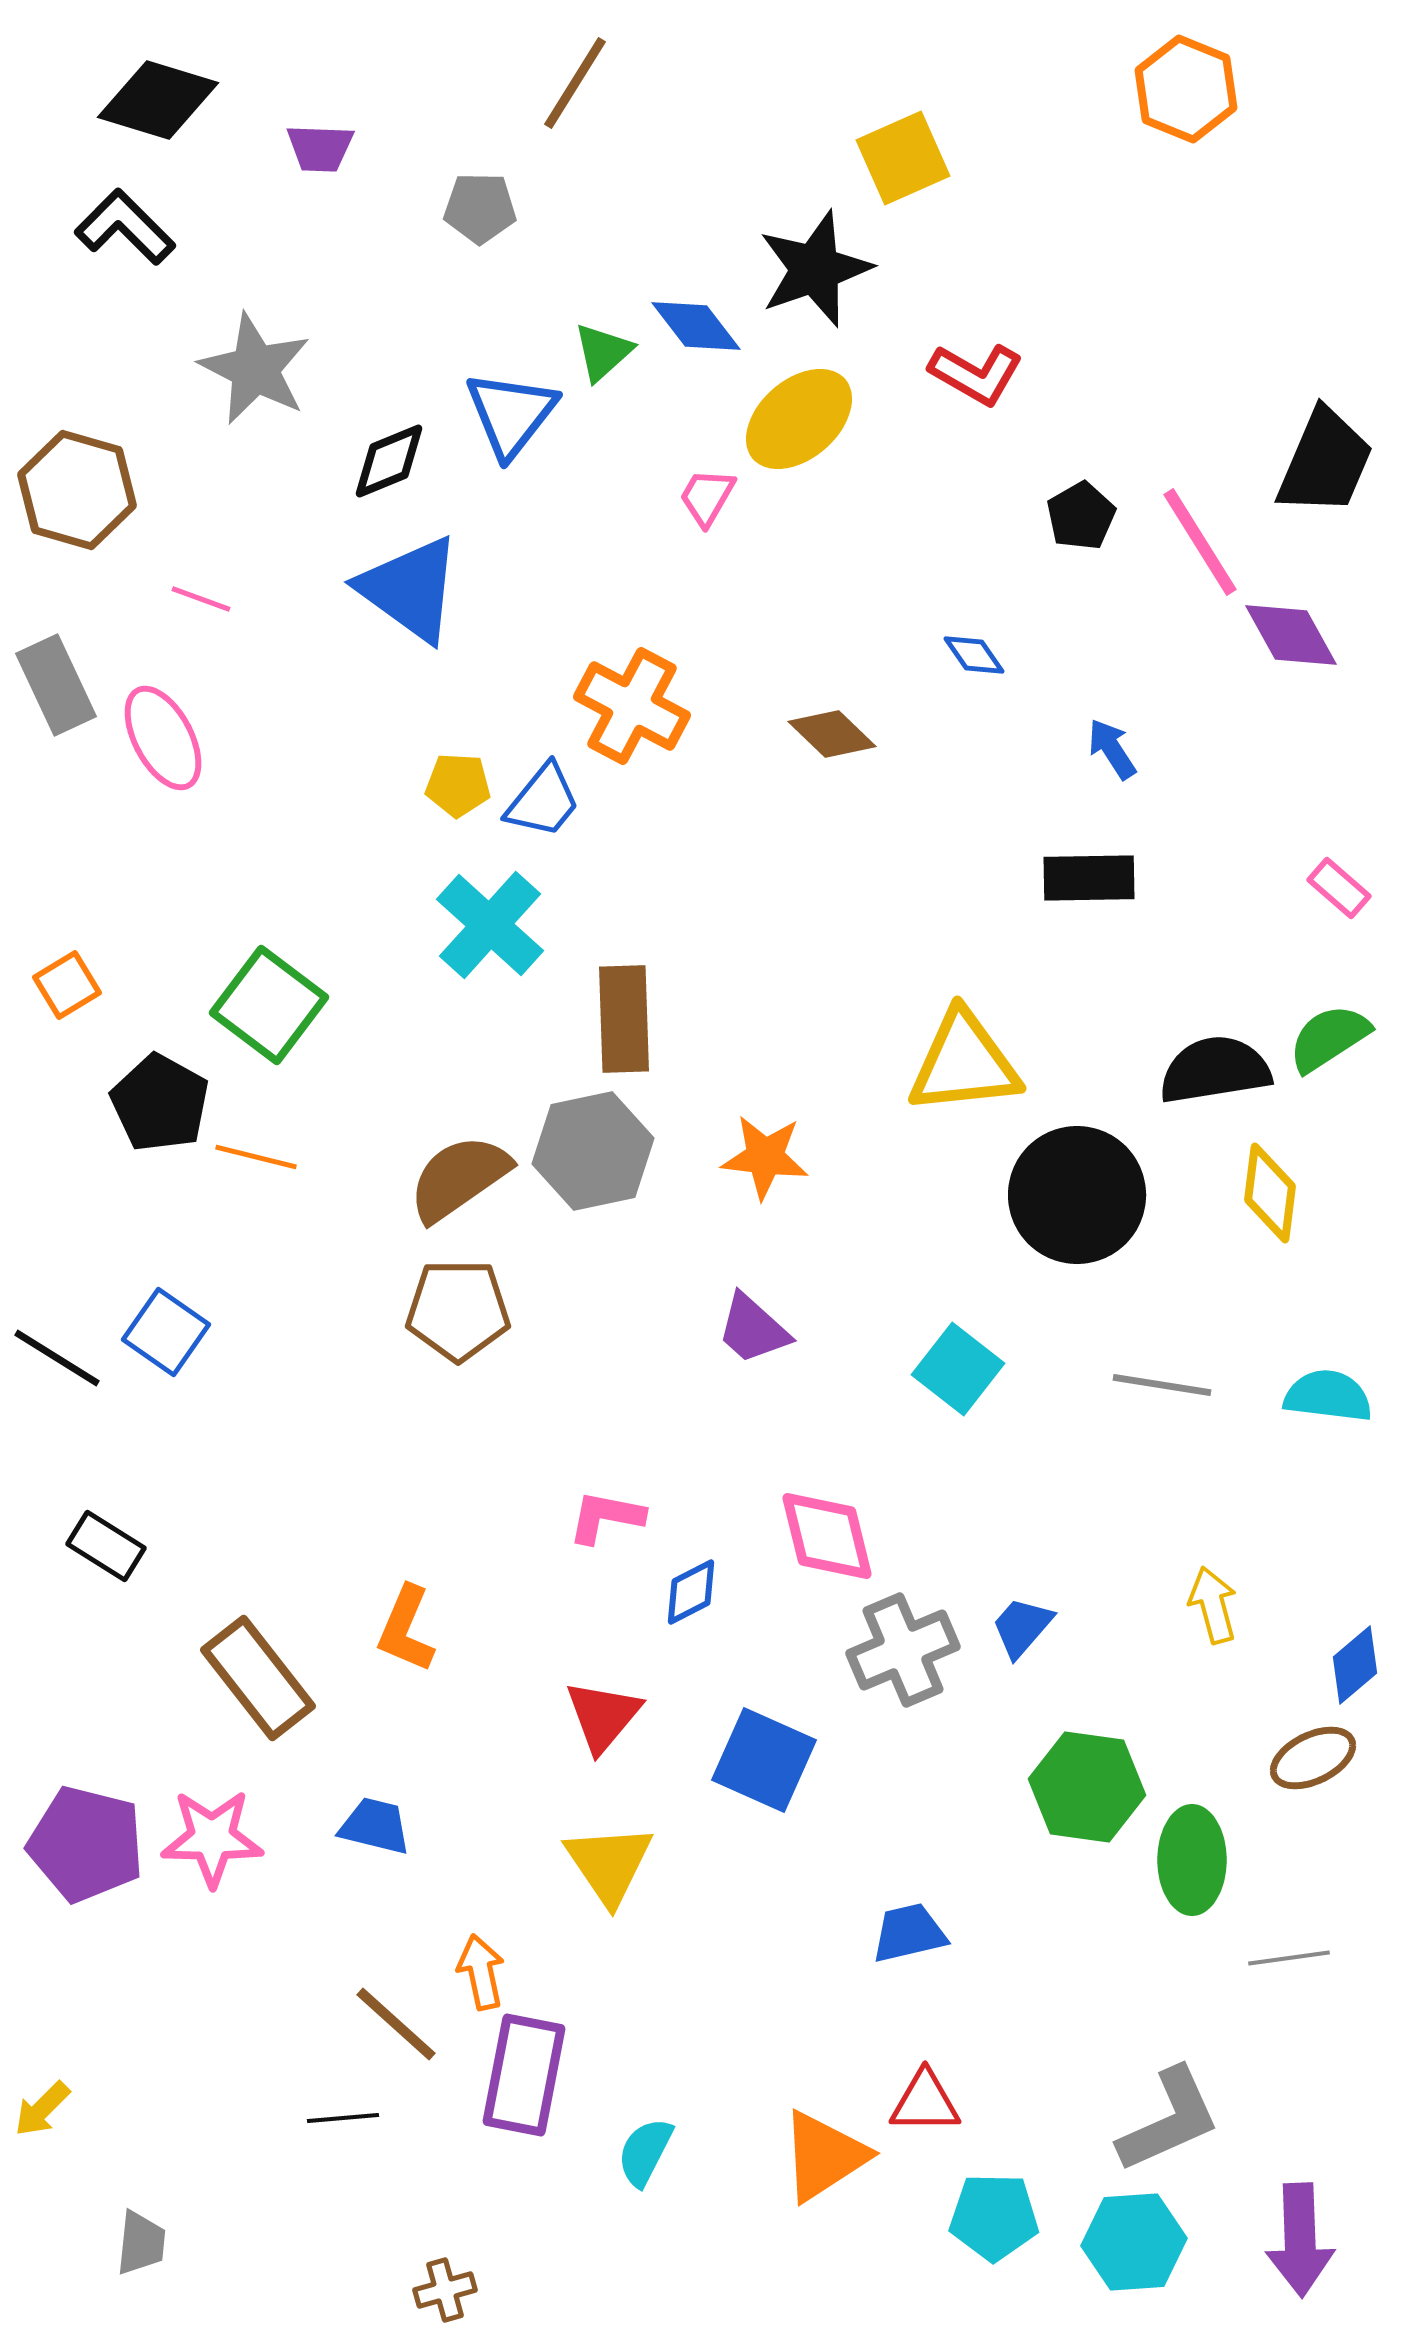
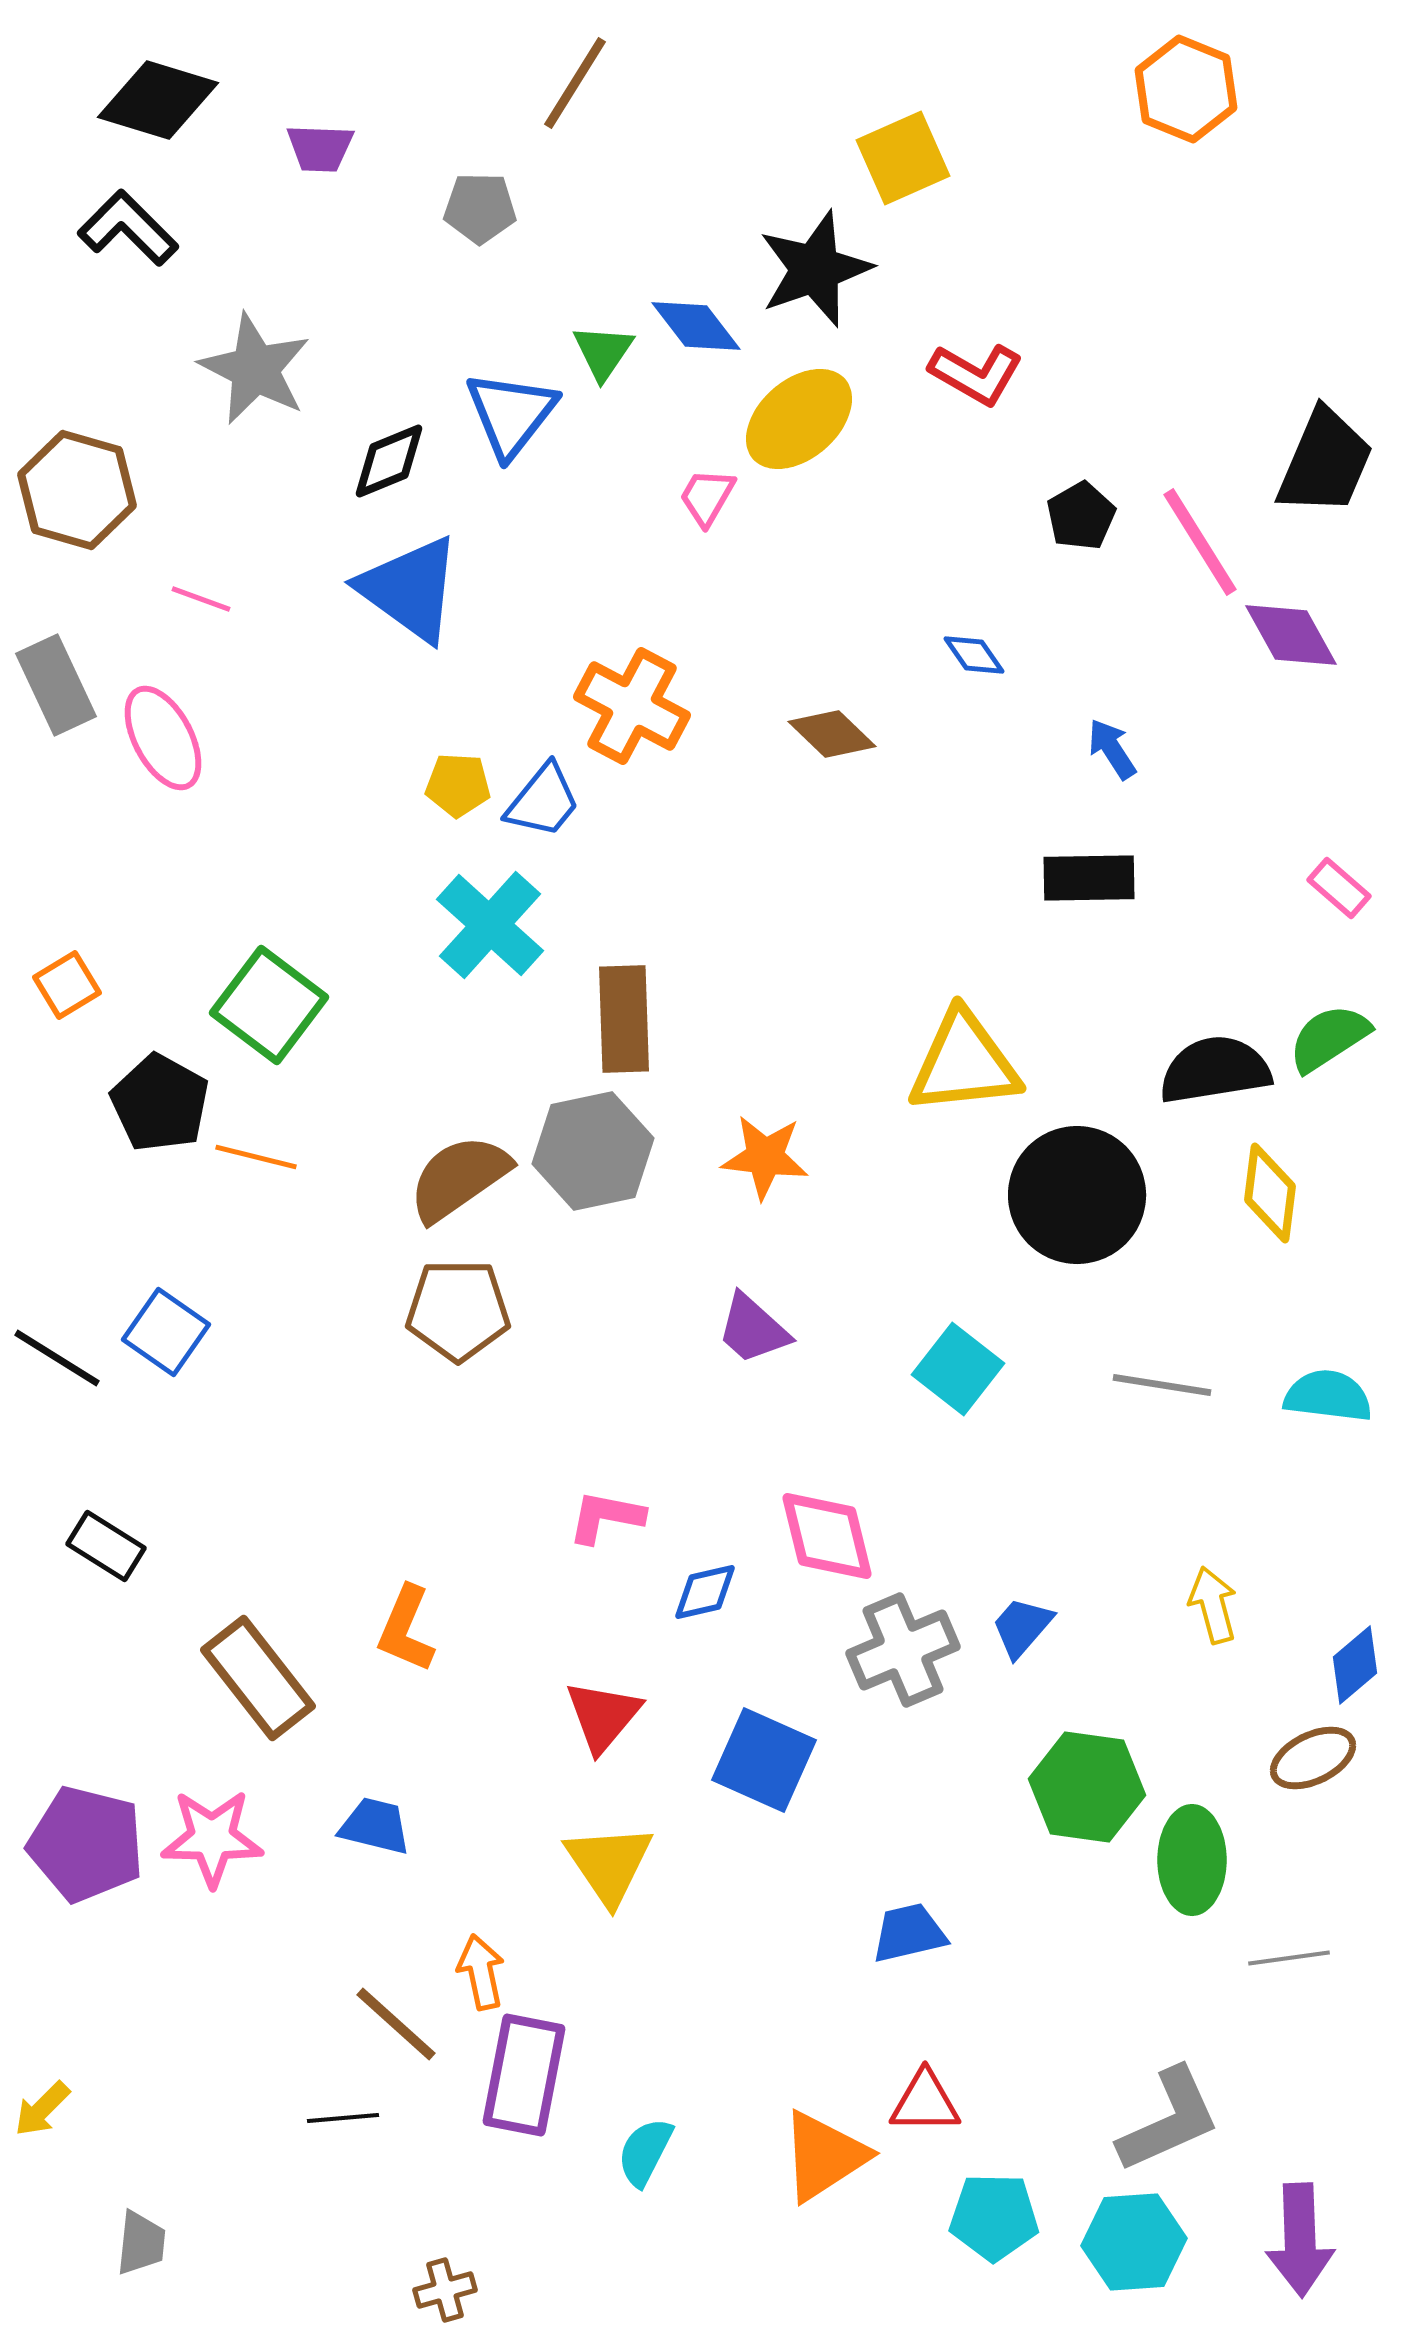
black L-shape at (125, 227): moved 3 px right, 1 px down
green triangle at (603, 352): rotated 14 degrees counterclockwise
blue diamond at (691, 1592): moved 14 px right; rotated 14 degrees clockwise
